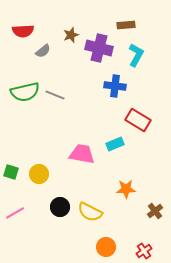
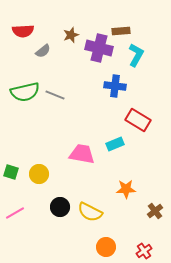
brown rectangle: moved 5 px left, 6 px down
